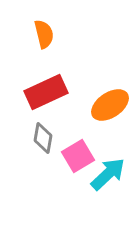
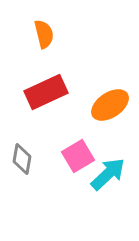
gray diamond: moved 21 px left, 21 px down
